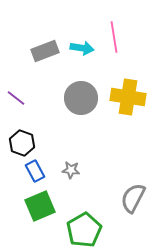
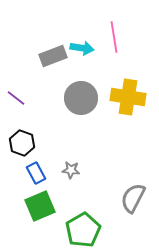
gray rectangle: moved 8 px right, 5 px down
blue rectangle: moved 1 px right, 2 px down
green pentagon: moved 1 px left
